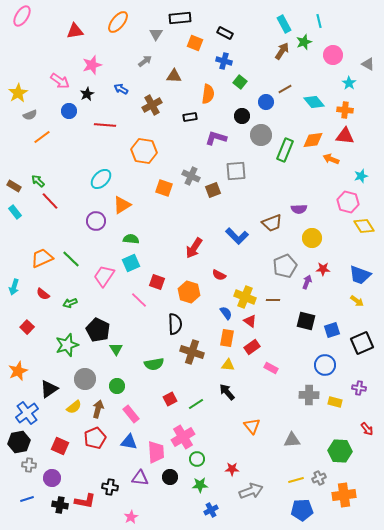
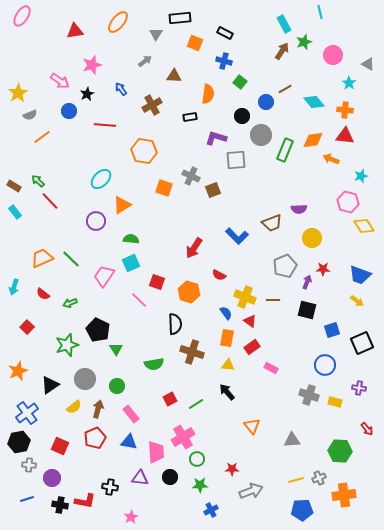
cyan line at (319, 21): moved 1 px right, 9 px up
blue arrow at (121, 89): rotated 24 degrees clockwise
gray square at (236, 171): moved 11 px up
black square at (306, 321): moved 1 px right, 11 px up
black triangle at (49, 389): moved 1 px right, 4 px up
gray cross at (309, 395): rotated 18 degrees clockwise
